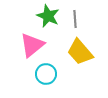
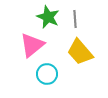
green star: moved 1 px down
cyan circle: moved 1 px right
